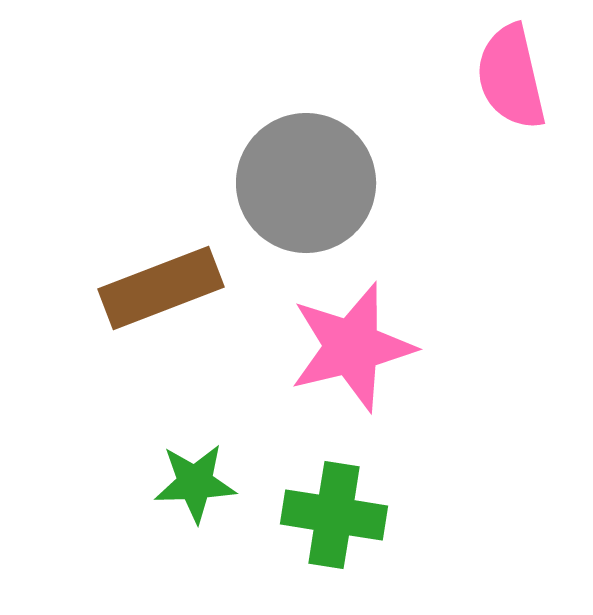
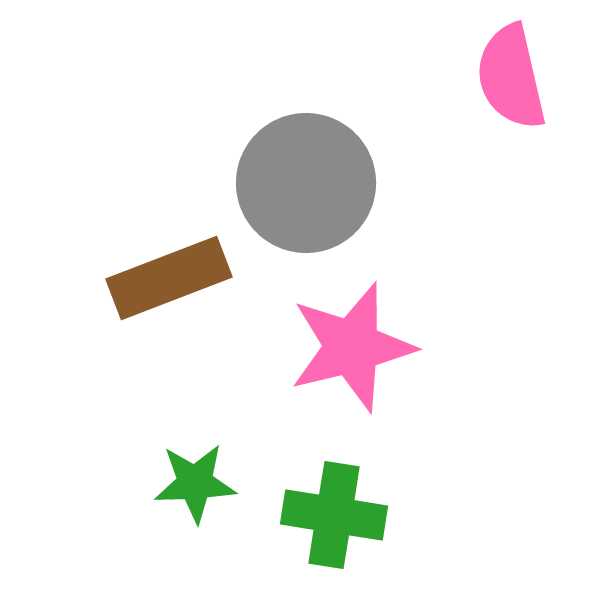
brown rectangle: moved 8 px right, 10 px up
